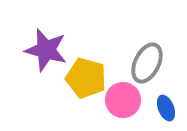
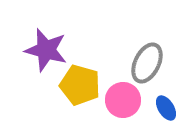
yellow pentagon: moved 6 px left, 7 px down
blue ellipse: rotated 10 degrees counterclockwise
